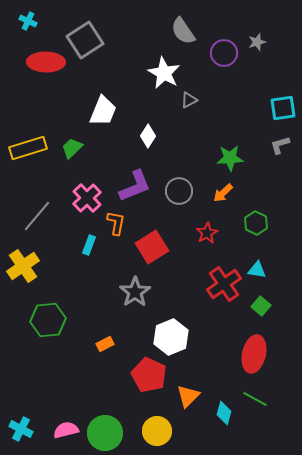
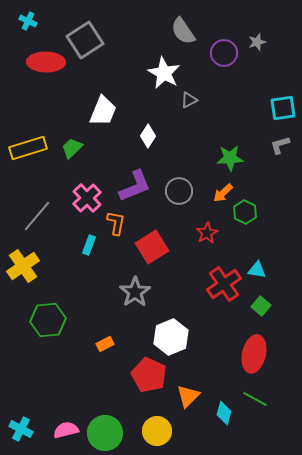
green hexagon at (256, 223): moved 11 px left, 11 px up
